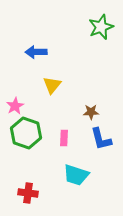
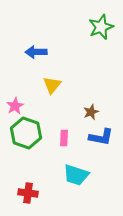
brown star: rotated 21 degrees counterclockwise
blue L-shape: moved 2 px up; rotated 65 degrees counterclockwise
